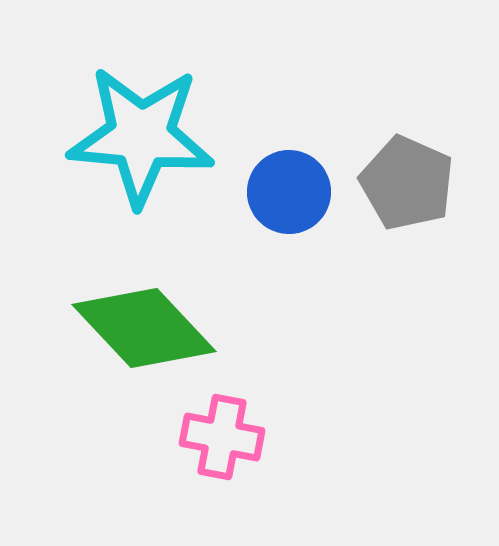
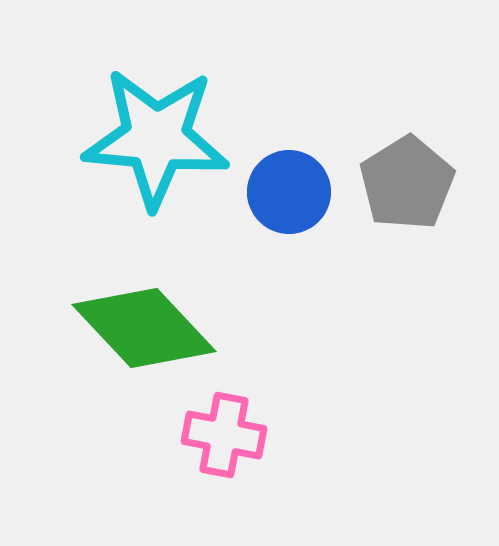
cyan star: moved 15 px right, 2 px down
gray pentagon: rotated 16 degrees clockwise
pink cross: moved 2 px right, 2 px up
